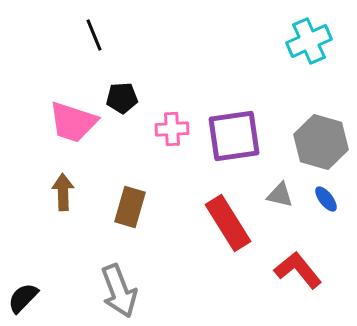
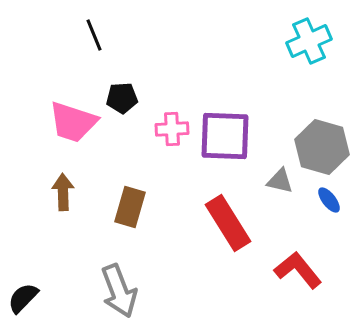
purple square: moved 9 px left; rotated 10 degrees clockwise
gray hexagon: moved 1 px right, 5 px down
gray triangle: moved 14 px up
blue ellipse: moved 3 px right, 1 px down
